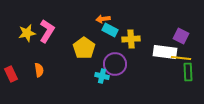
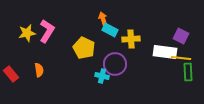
orange arrow: rotated 80 degrees clockwise
yellow pentagon: rotated 10 degrees counterclockwise
red rectangle: rotated 14 degrees counterclockwise
